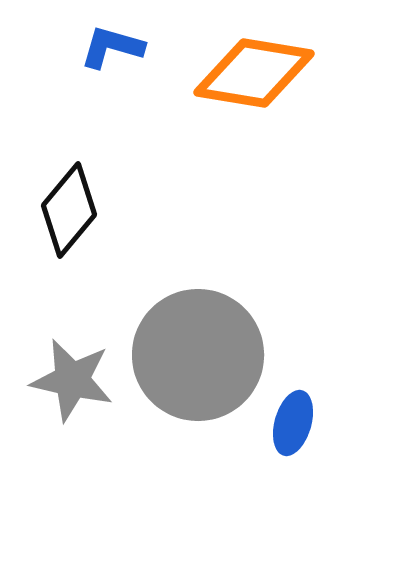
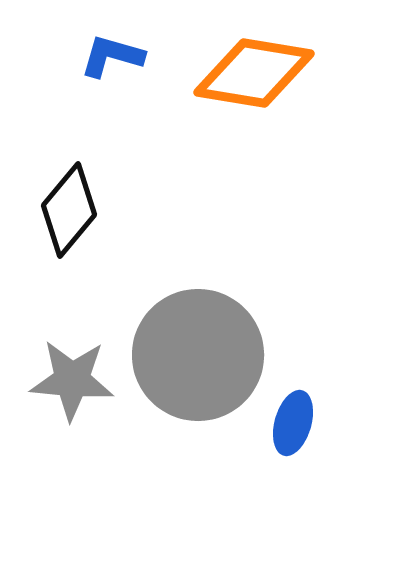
blue L-shape: moved 9 px down
gray star: rotated 8 degrees counterclockwise
